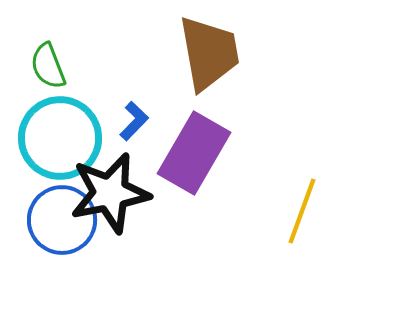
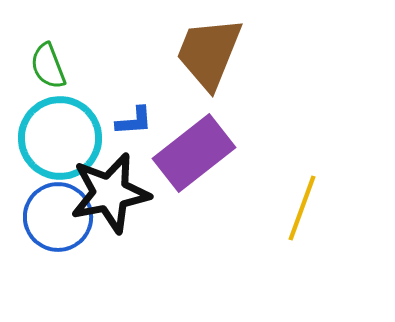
brown trapezoid: rotated 148 degrees counterclockwise
blue L-shape: rotated 42 degrees clockwise
purple rectangle: rotated 22 degrees clockwise
yellow line: moved 3 px up
blue circle: moved 4 px left, 3 px up
